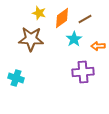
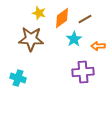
cyan cross: moved 2 px right
